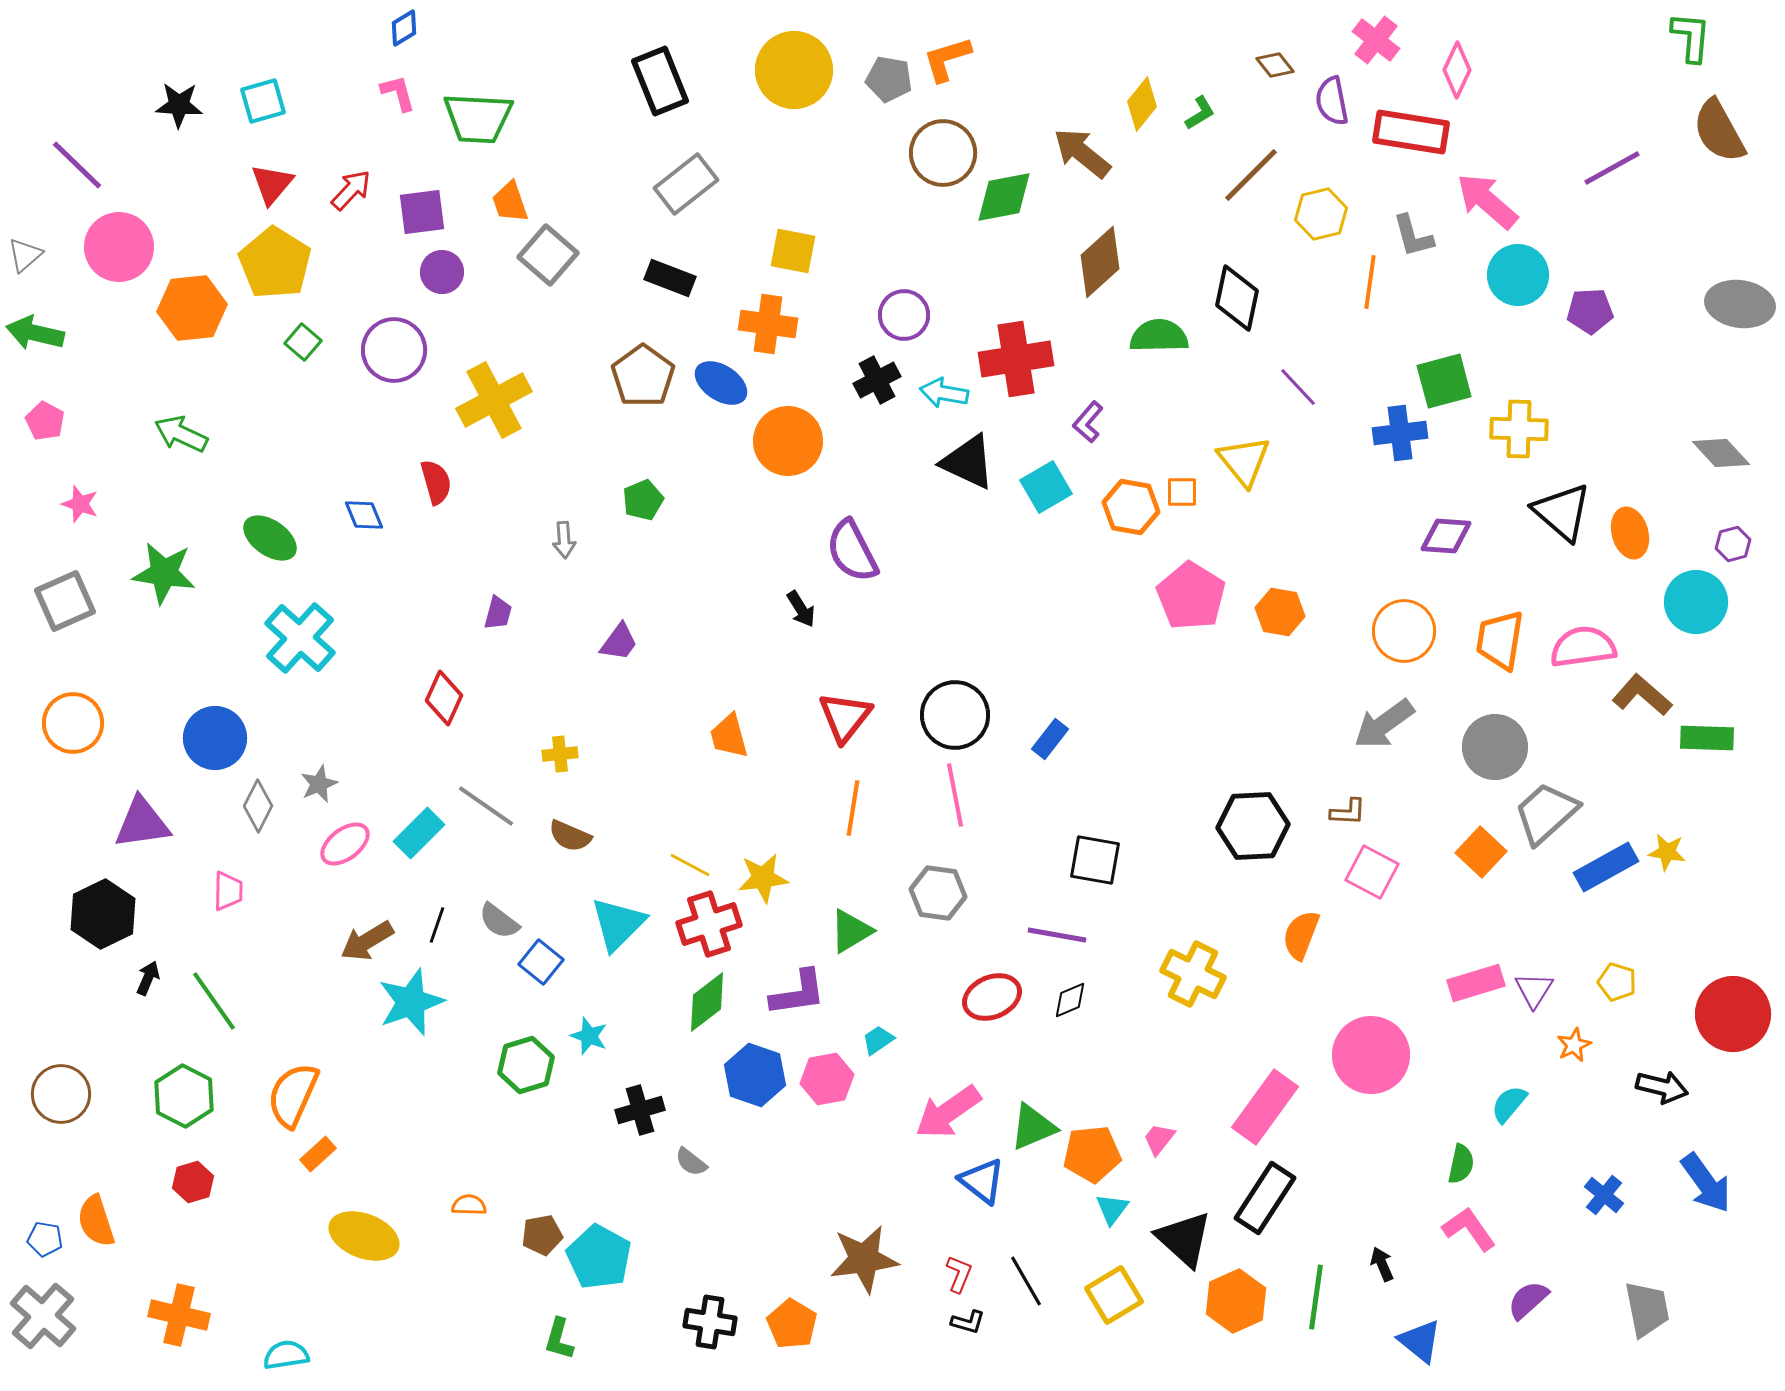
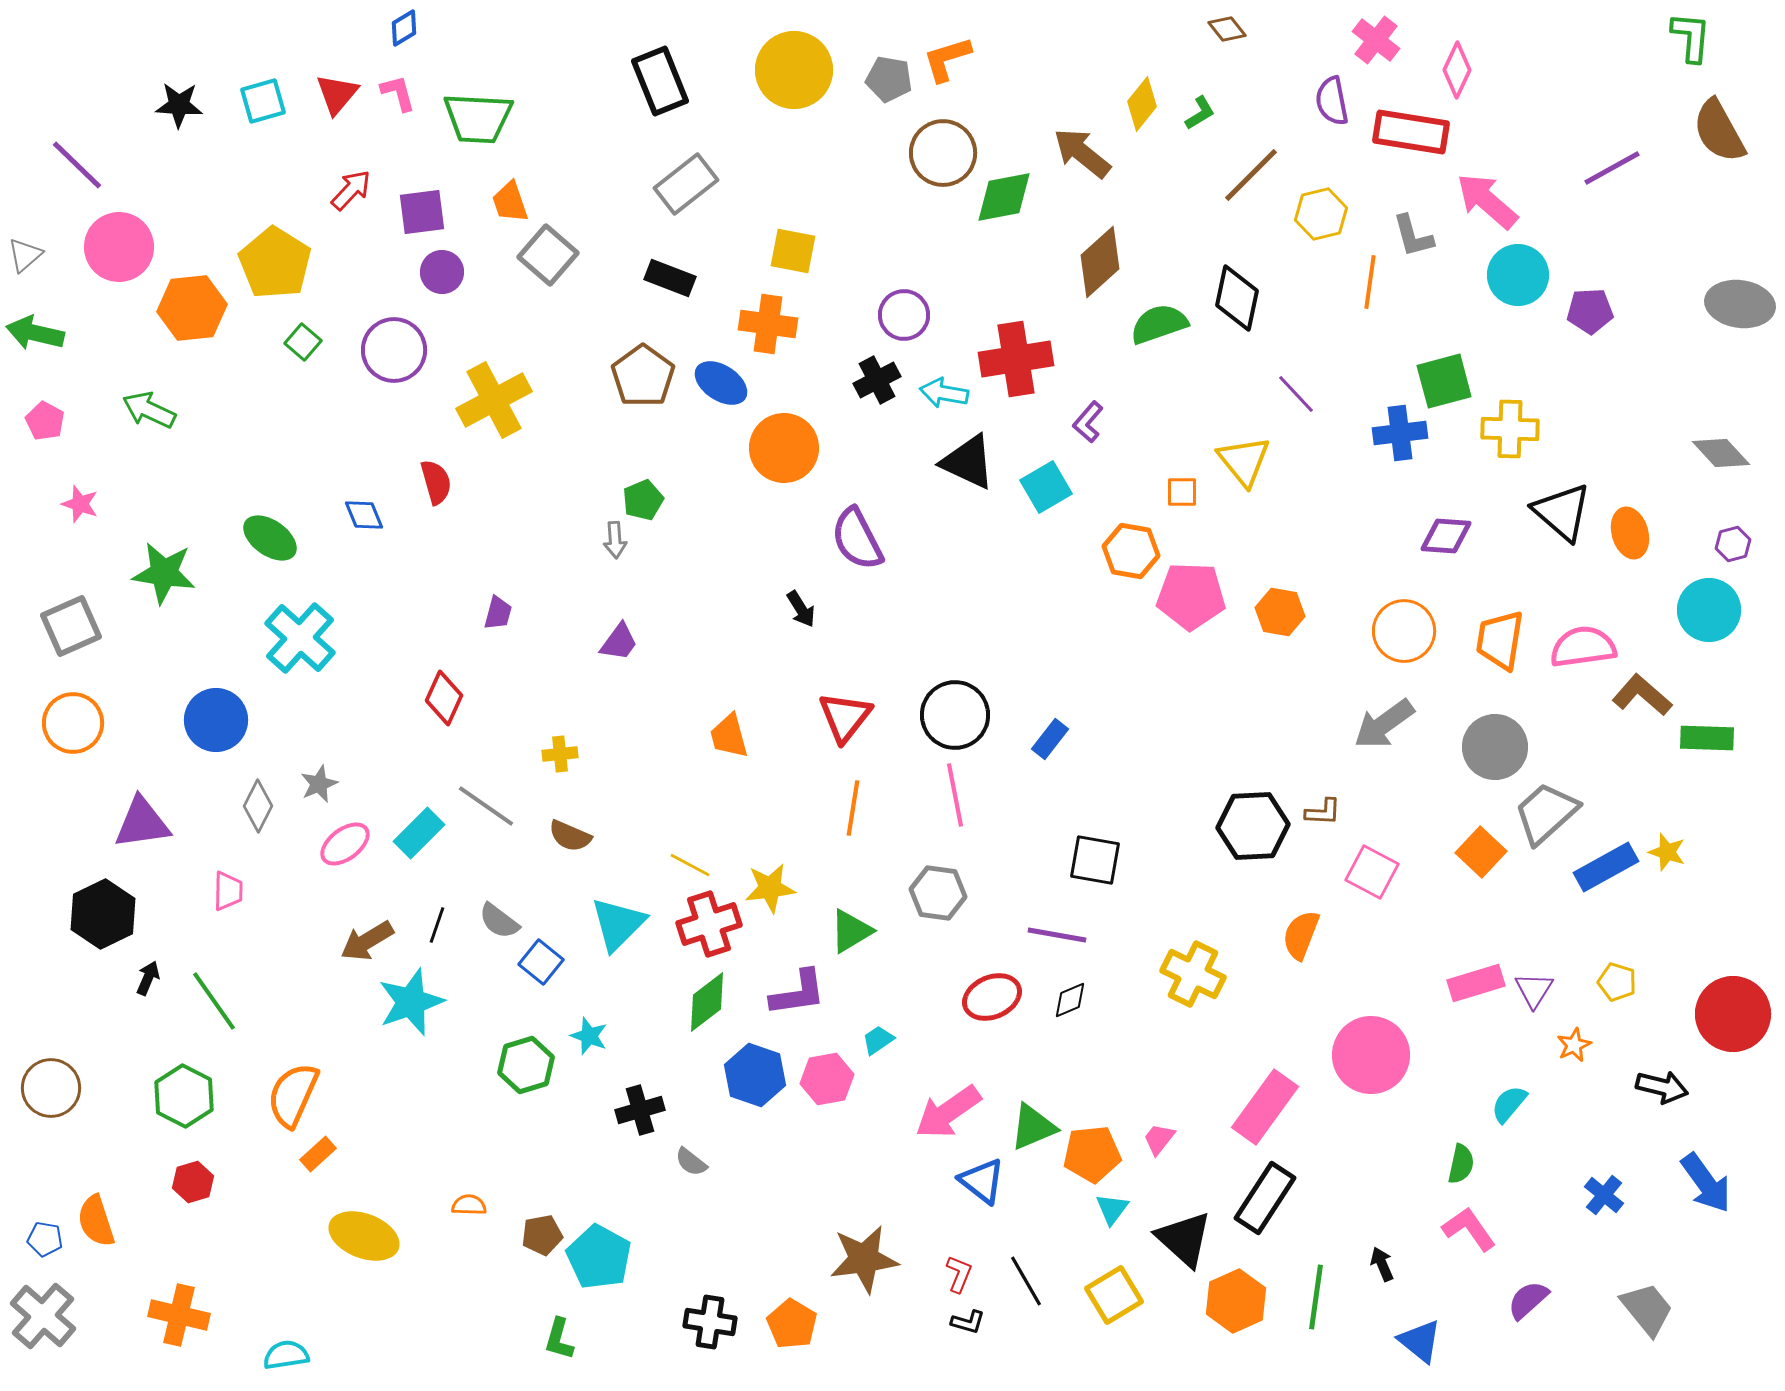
brown diamond at (1275, 65): moved 48 px left, 36 px up
red triangle at (272, 184): moved 65 px right, 90 px up
green semicircle at (1159, 336): moved 12 px up; rotated 18 degrees counterclockwise
purple line at (1298, 387): moved 2 px left, 7 px down
yellow cross at (1519, 429): moved 9 px left
green arrow at (181, 434): moved 32 px left, 24 px up
orange circle at (788, 441): moved 4 px left, 7 px down
orange hexagon at (1131, 507): moved 44 px down
gray arrow at (564, 540): moved 51 px right
purple semicircle at (852, 551): moved 5 px right, 12 px up
pink pentagon at (1191, 596): rotated 30 degrees counterclockwise
gray square at (65, 601): moved 6 px right, 25 px down
cyan circle at (1696, 602): moved 13 px right, 8 px down
blue circle at (215, 738): moved 1 px right, 18 px up
brown L-shape at (1348, 812): moved 25 px left
yellow star at (1667, 852): rotated 9 degrees clockwise
yellow star at (763, 878): moved 7 px right, 10 px down
brown circle at (61, 1094): moved 10 px left, 6 px up
gray trapezoid at (1647, 1309): rotated 28 degrees counterclockwise
